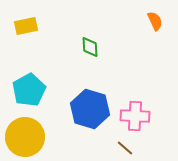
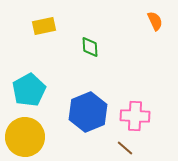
yellow rectangle: moved 18 px right
blue hexagon: moved 2 px left, 3 px down; rotated 21 degrees clockwise
